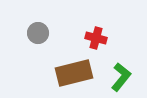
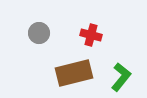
gray circle: moved 1 px right
red cross: moved 5 px left, 3 px up
